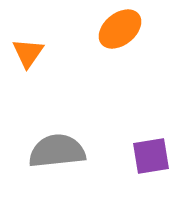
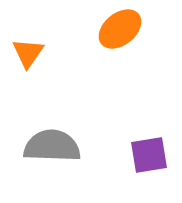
gray semicircle: moved 5 px left, 5 px up; rotated 8 degrees clockwise
purple square: moved 2 px left, 1 px up
